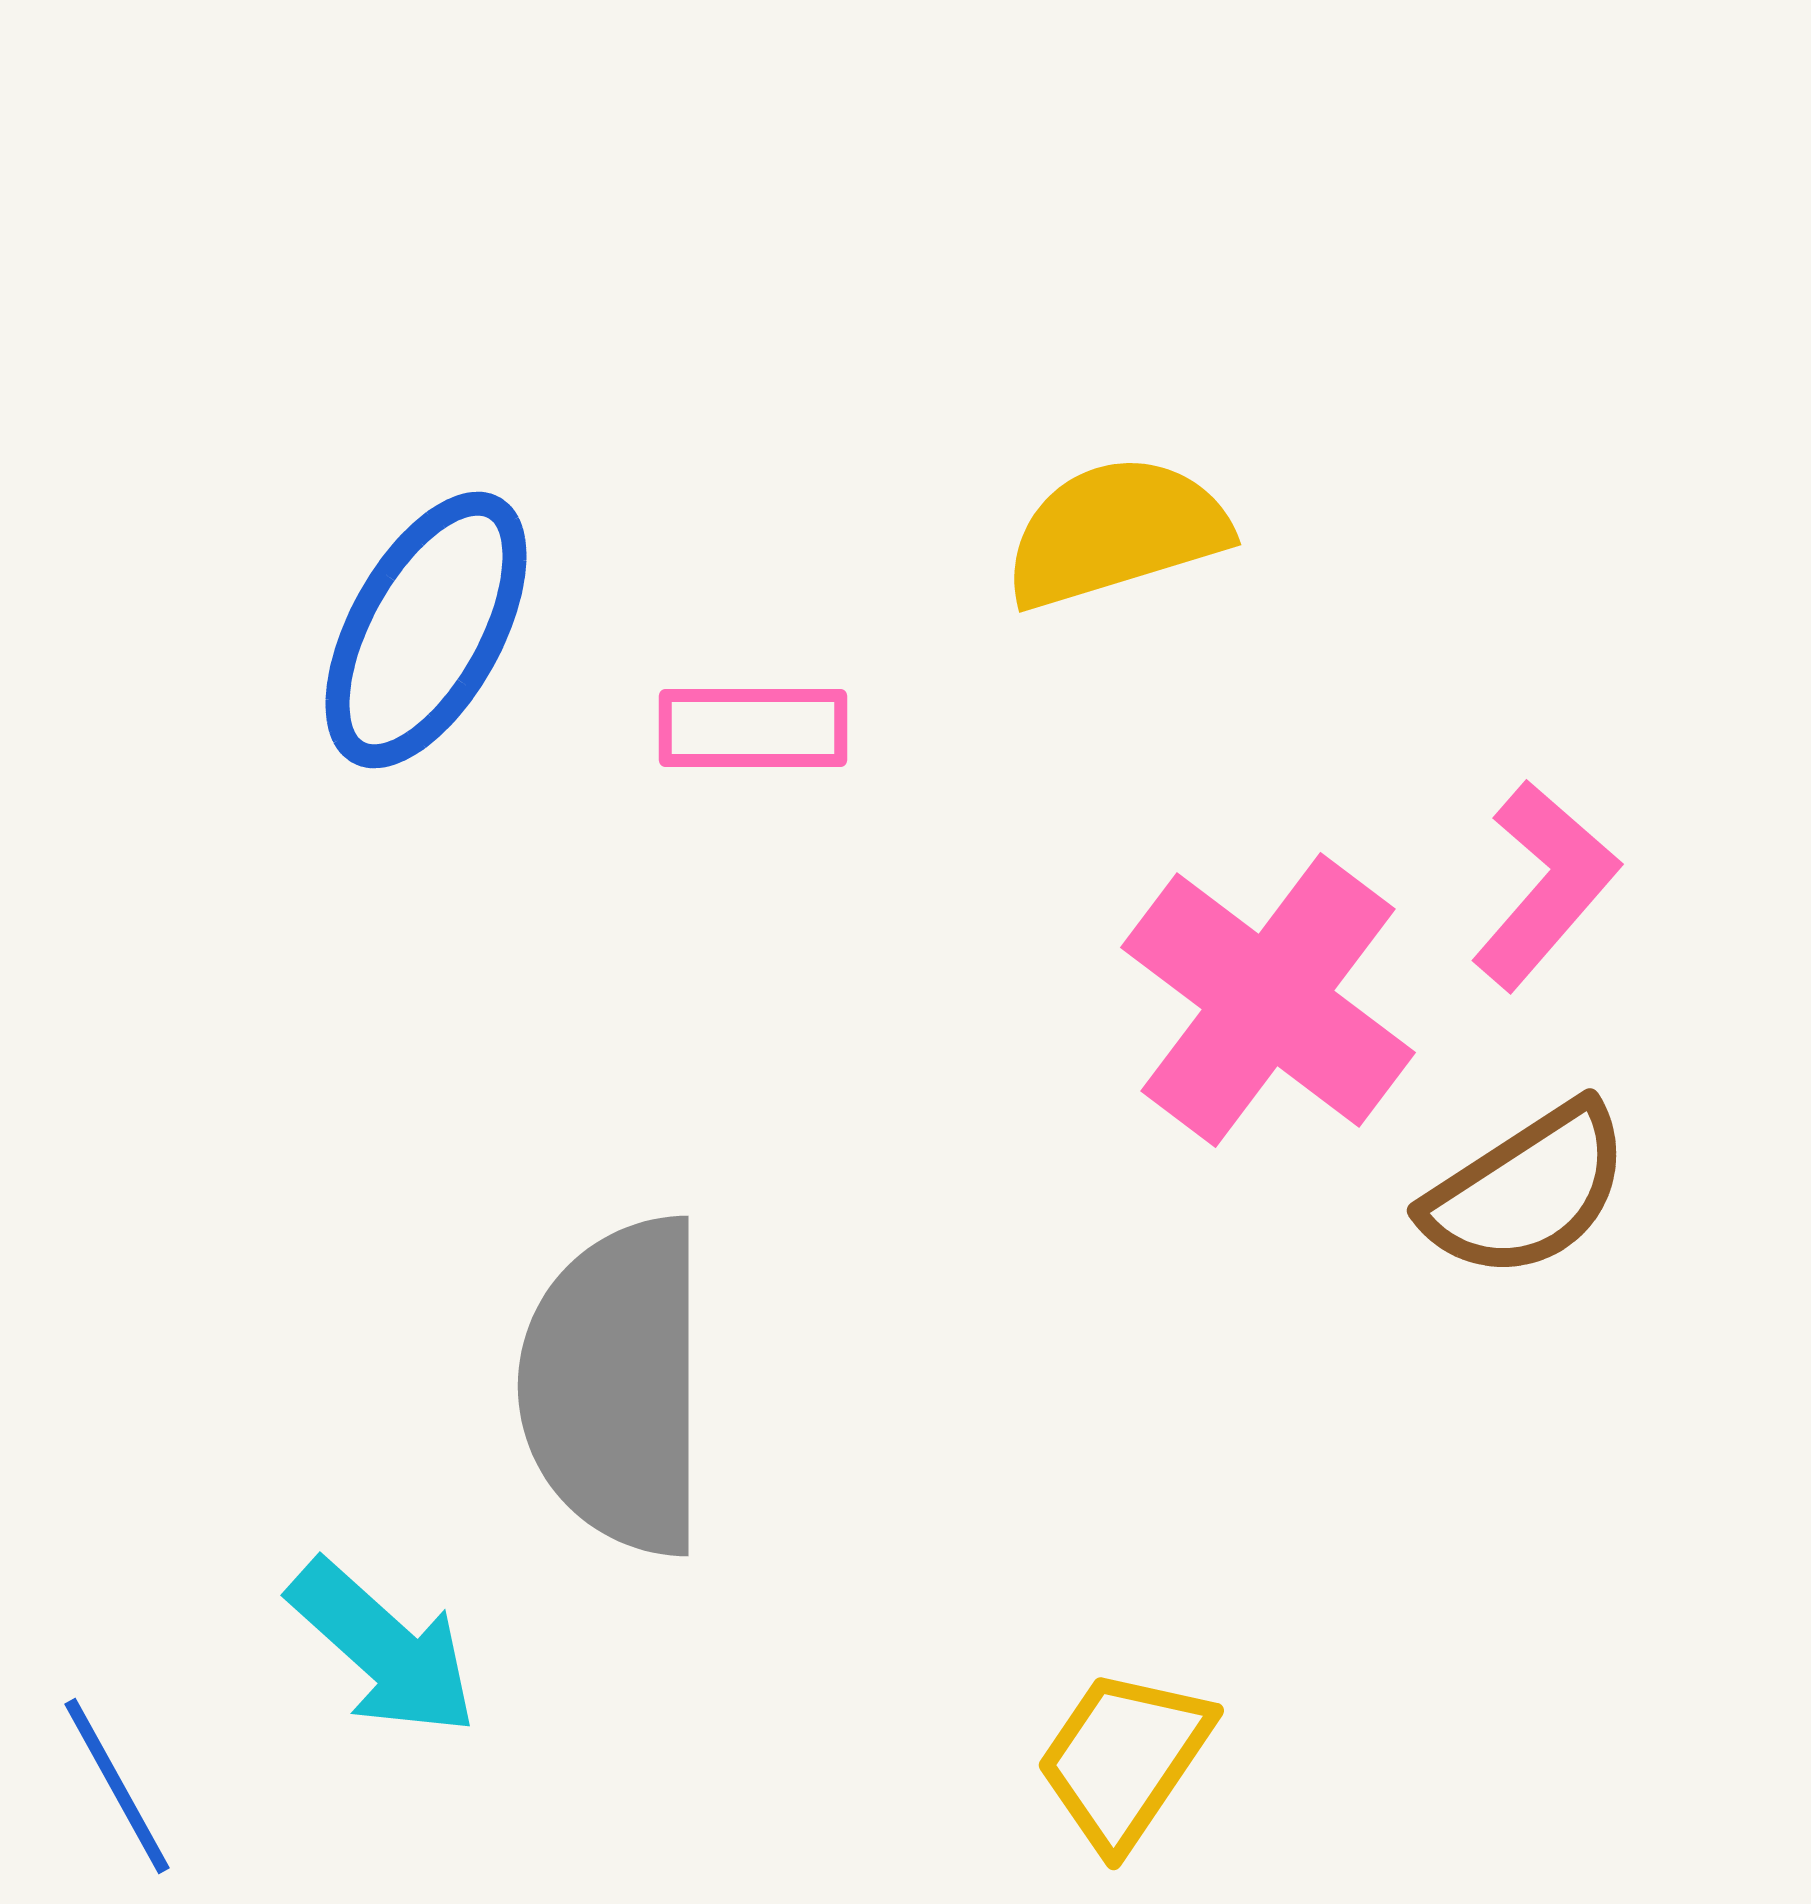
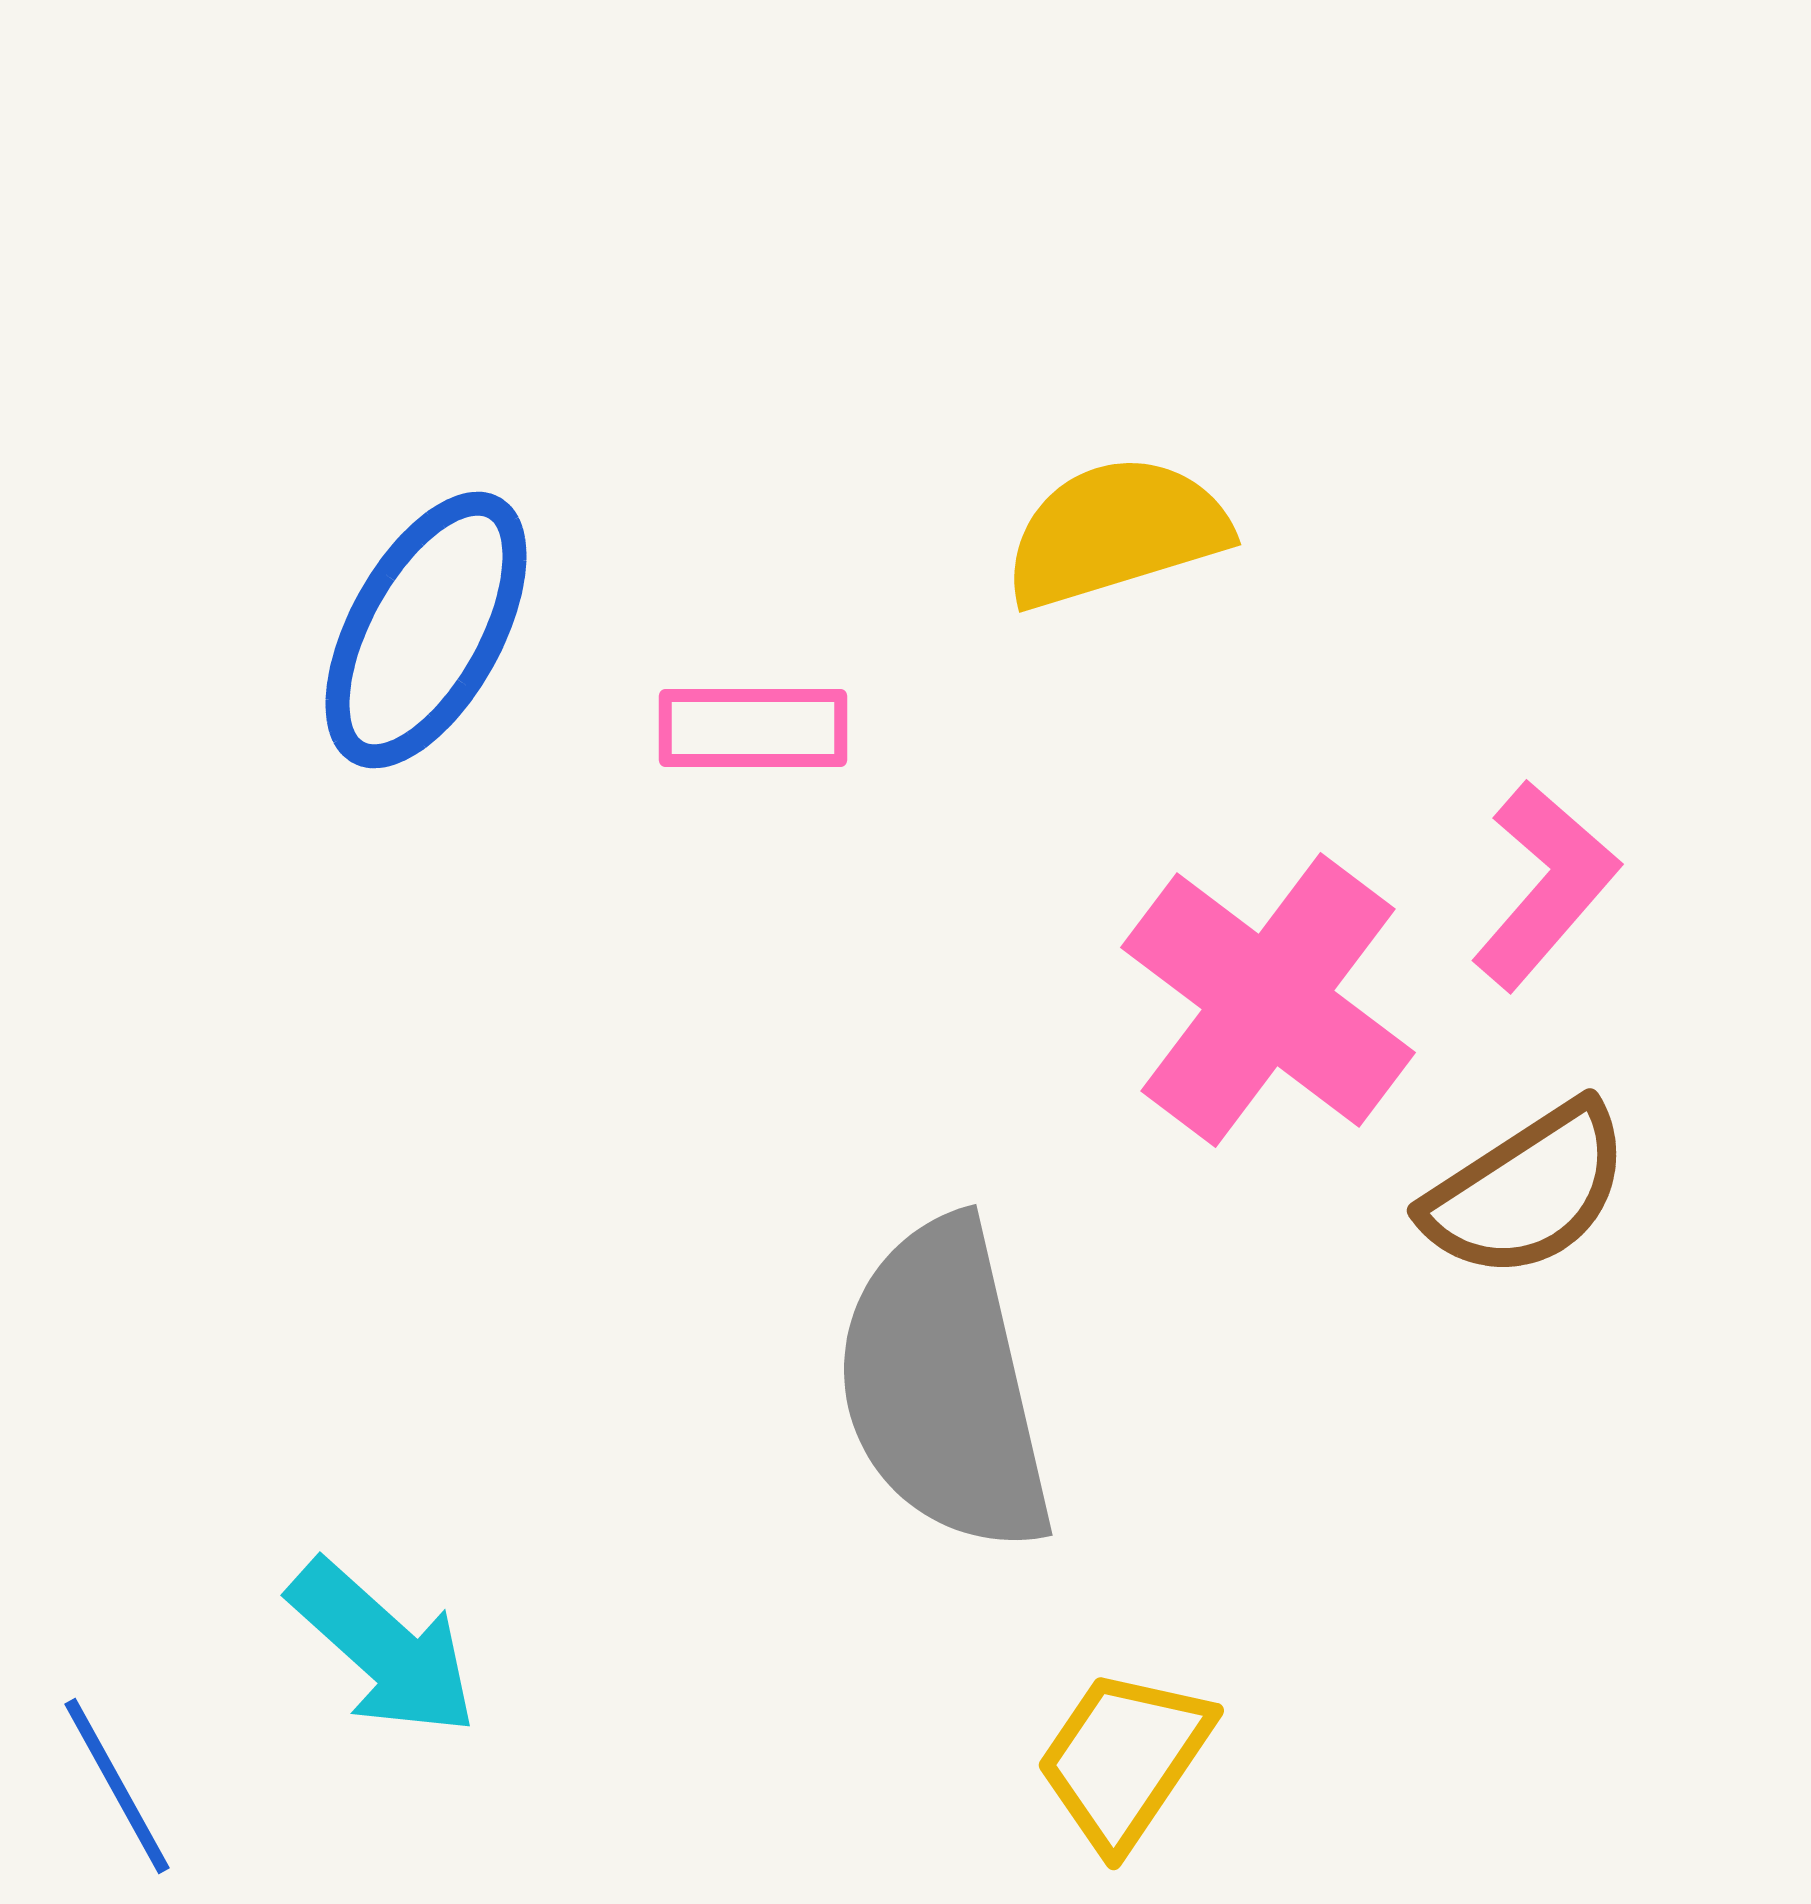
gray semicircle: moved 328 px right; rotated 13 degrees counterclockwise
